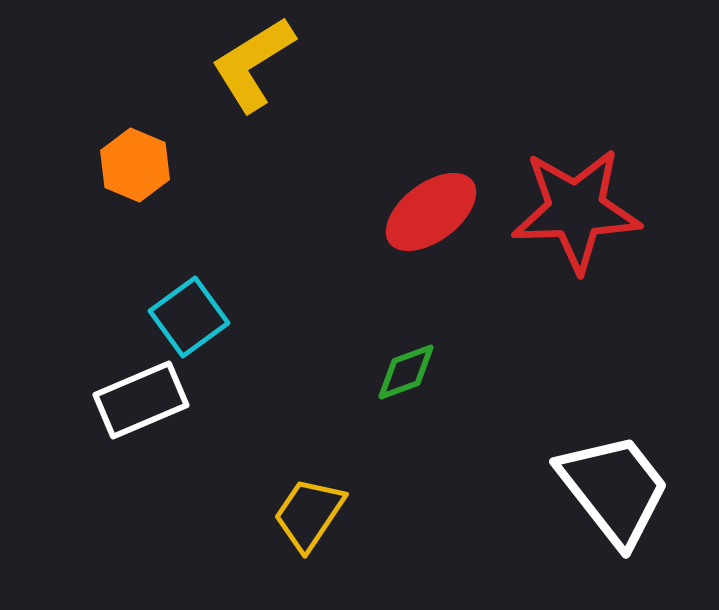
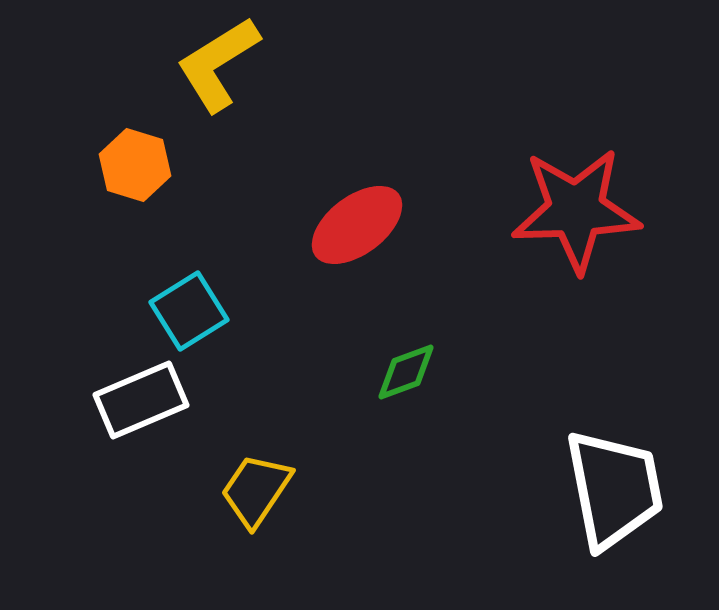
yellow L-shape: moved 35 px left
orange hexagon: rotated 6 degrees counterclockwise
red ellipse: moved 74 px left, 13 px down
cyan square: moved 6 px up; rotated 4 degrees clockwise
white trapezoid: rotated 27 degrees clockwise
yellow trapezoid: moved 53 px left, 24 px up
